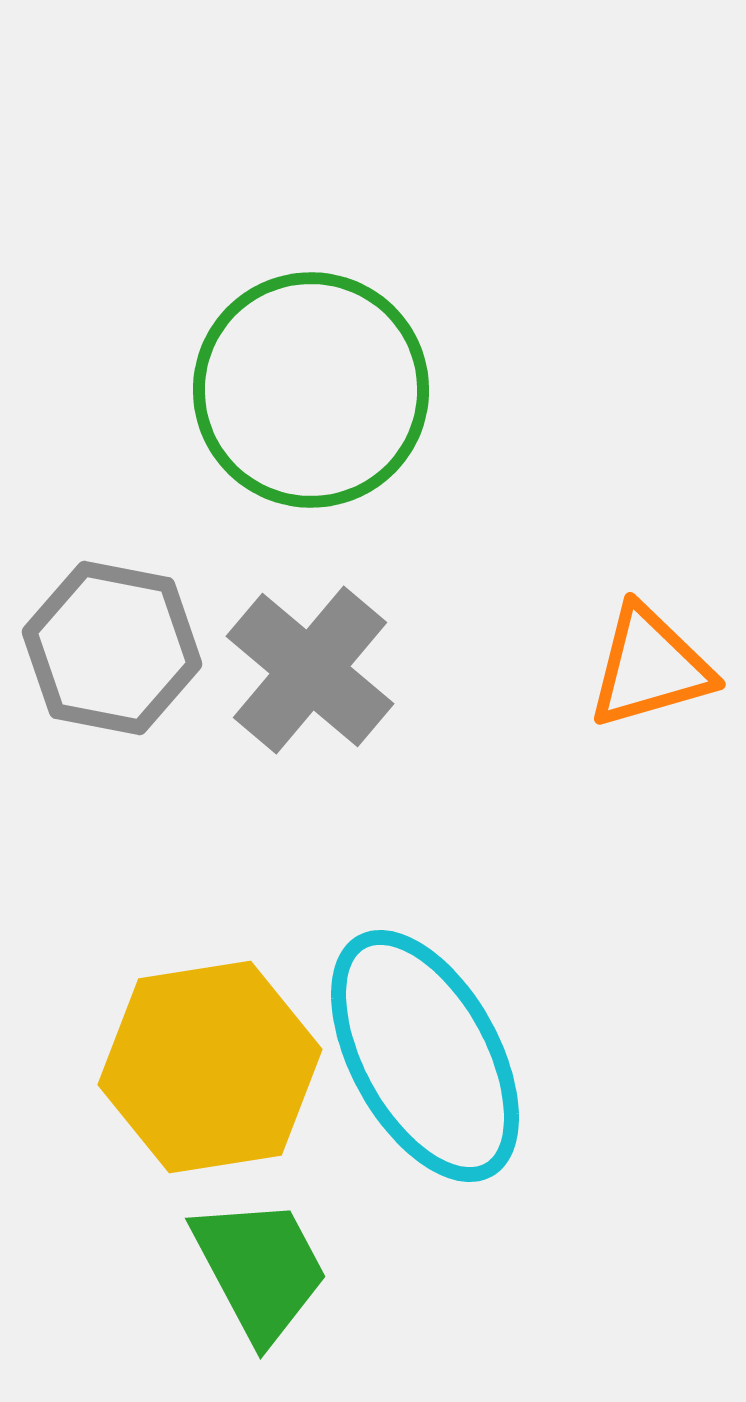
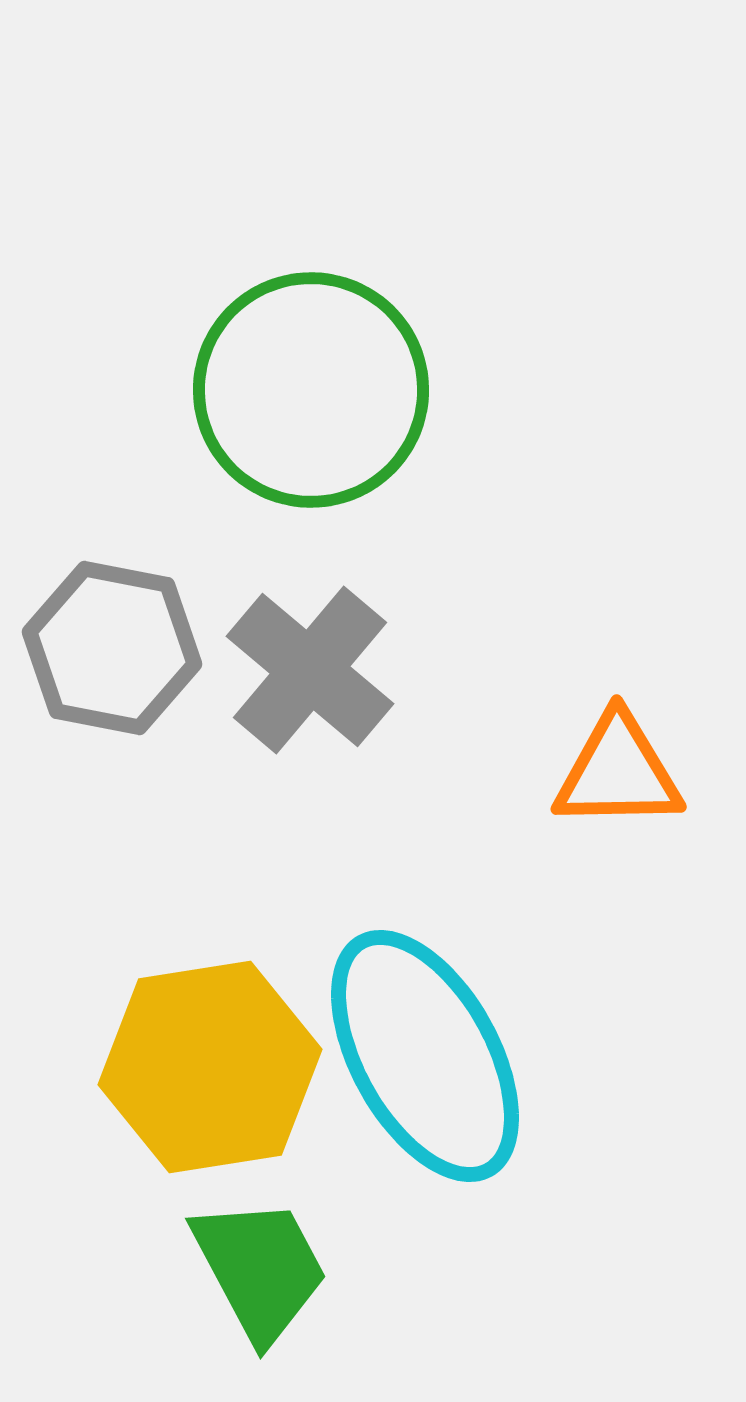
orange triangle: moved 32 px left, 105 px down; rotated 15 degrees clockwise
